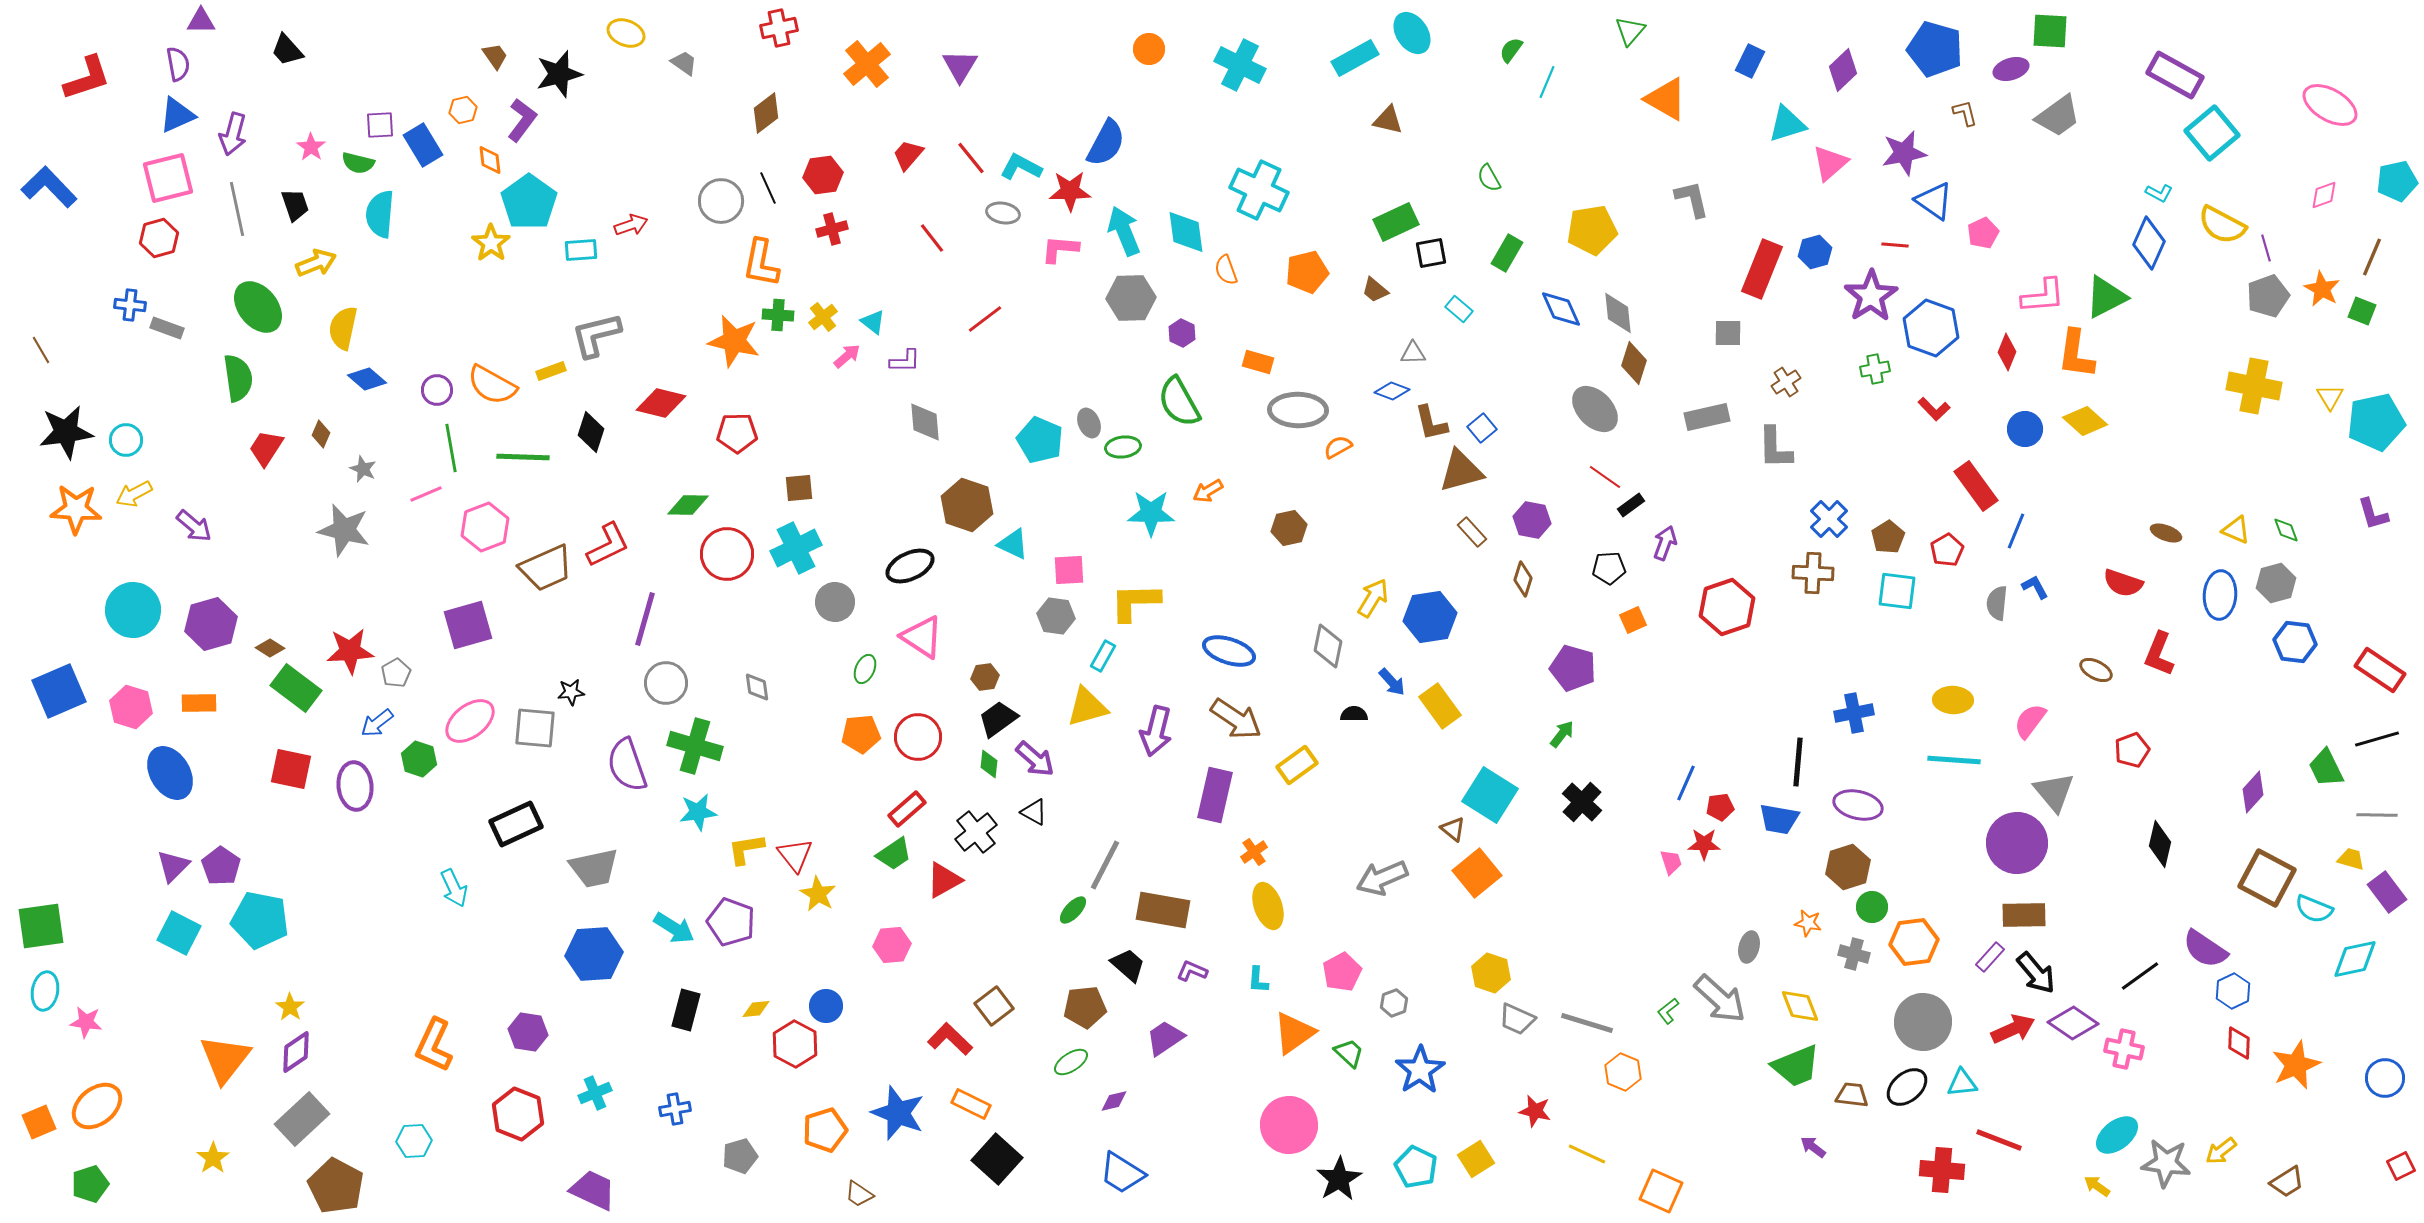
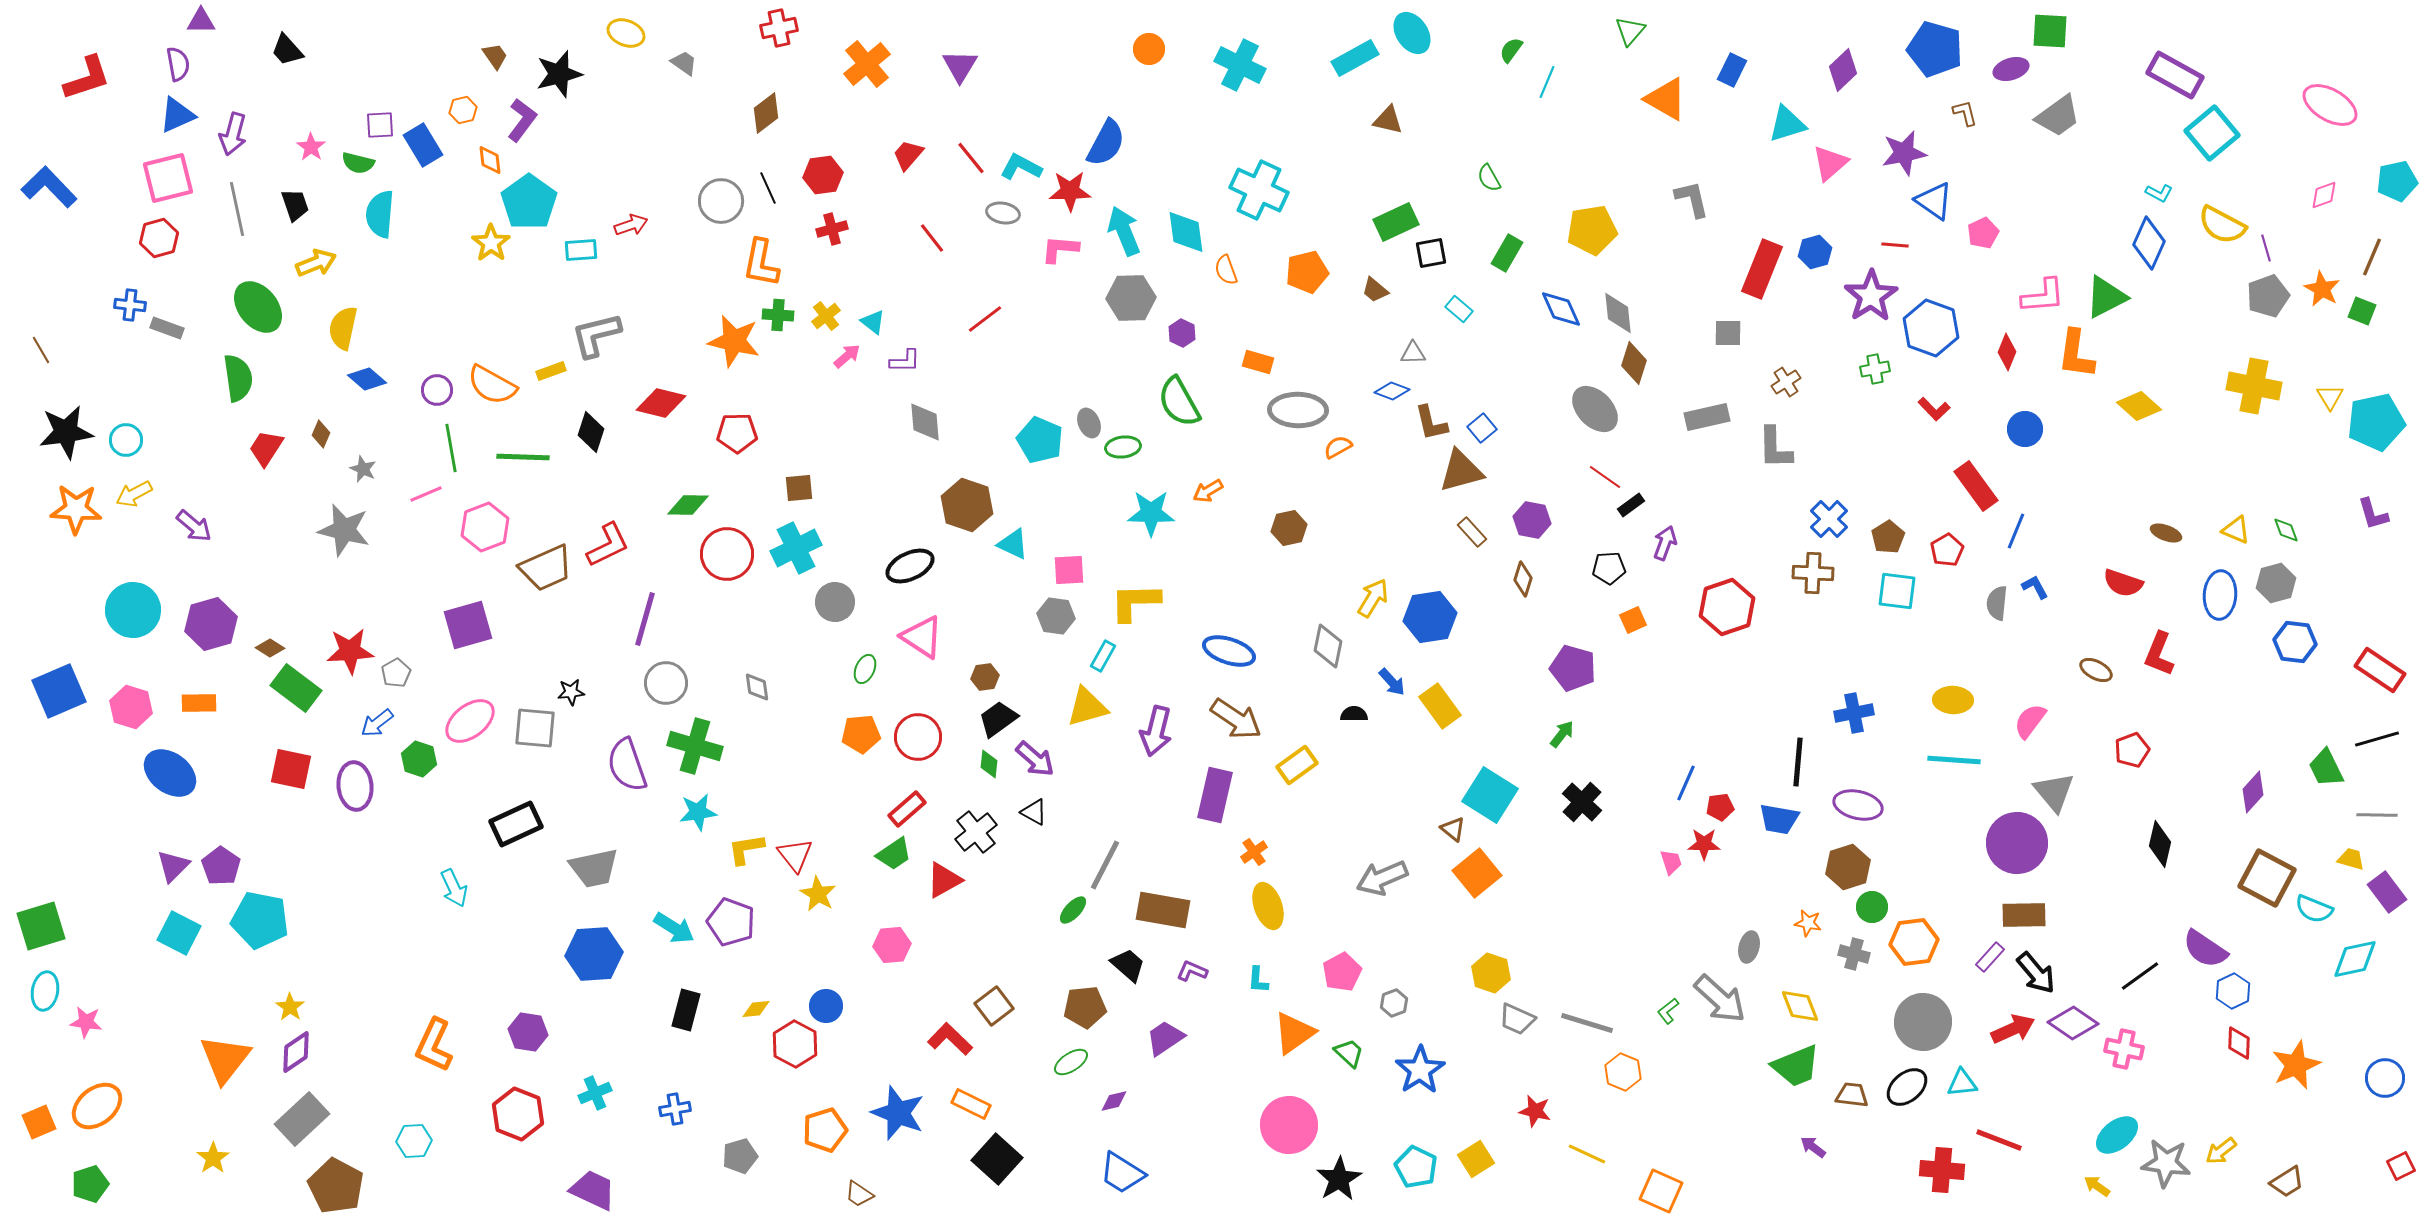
blue rectangle at (1750, 61): moved 18 px left, 9 px down
yellow cross at (823, 317): moved 3 px right, 1 px up
yellow diamond at (2085, 421): moved 54 px right, 15 px up
blue ellipse at (170, 773): rotated 22 degrees counterclockwise
green square at (41, 926): rotated 9 degrees counterclockwise
